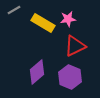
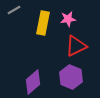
yellow rectangle: rotated 70 degrees clockwise
red triangle: moved 1 px right
purple diamond: moved 4 px left, 10 px down
purple hexagon: moved 1 px right
